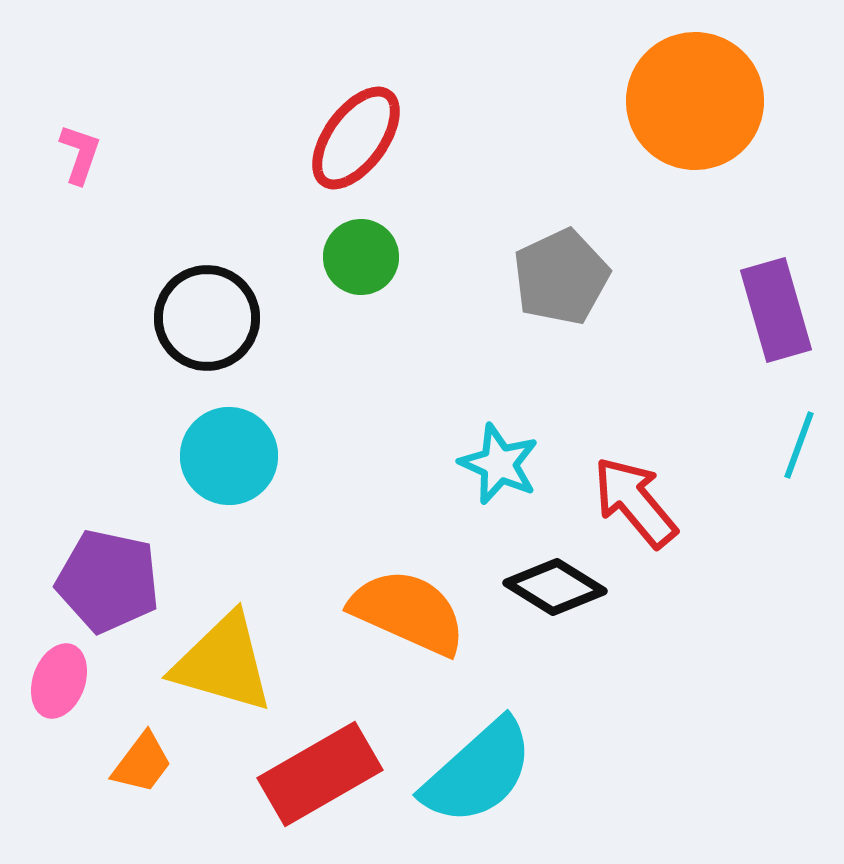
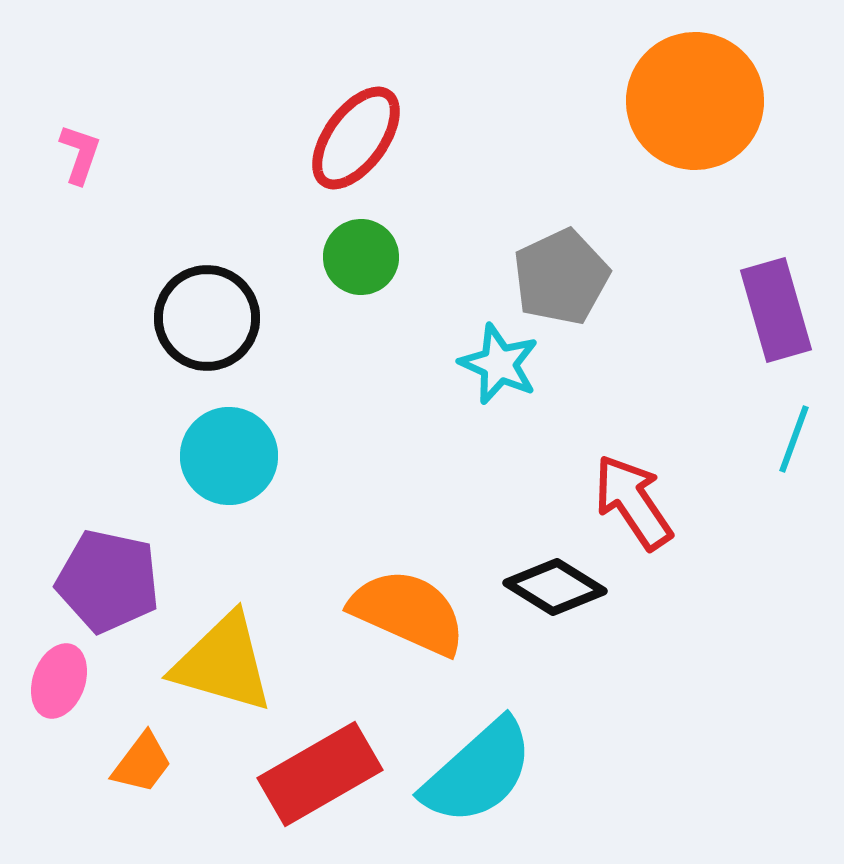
cyan line: moved 5 px left, 6 px up
cyan star: moved 100 px up
red arrow: moved 2 px left; rotated 6 degrees clockwise
